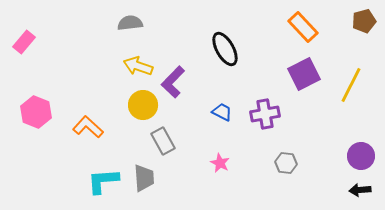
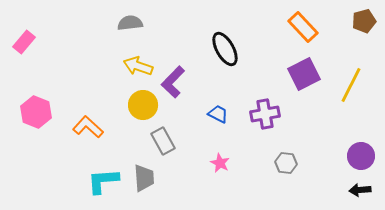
blue trapezoid: moved 4 px left, 2 px down
